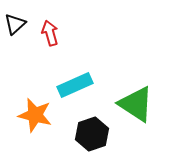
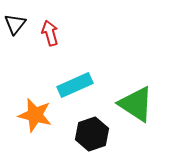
black triangle: rotated 10 degrees counterclockwise
